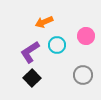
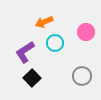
pink circle: moved 4 px up
cyan circle: moved 2 px left, 2 px up
purple L-shape: moved 5 px left
gray circle: moved 1 px left, 1 px down
